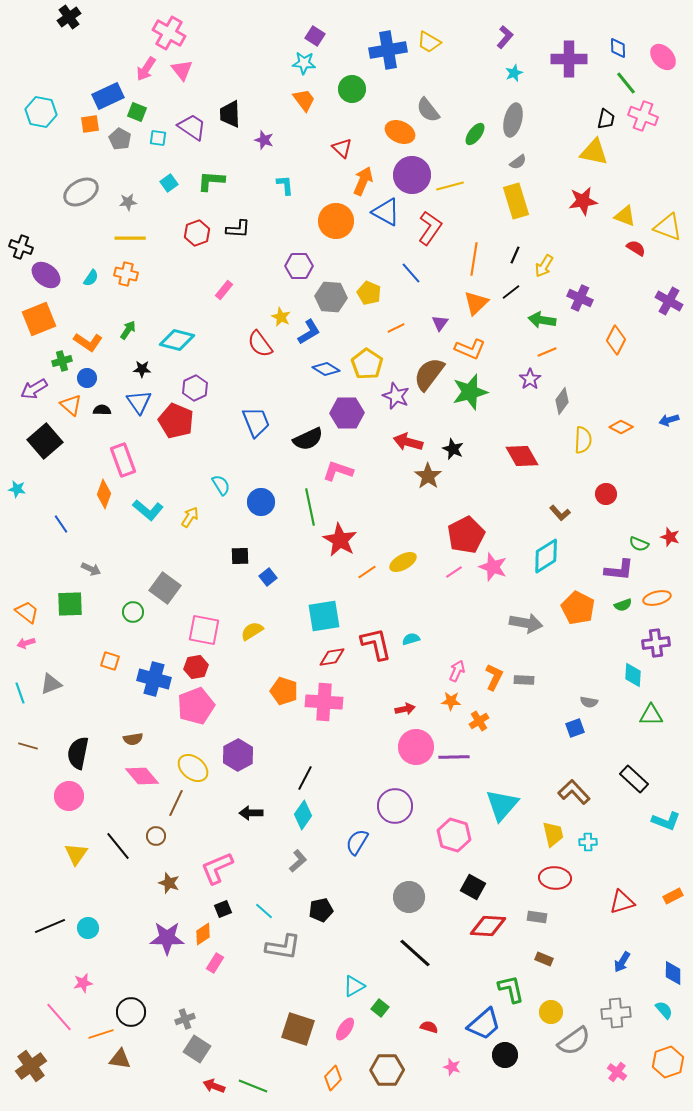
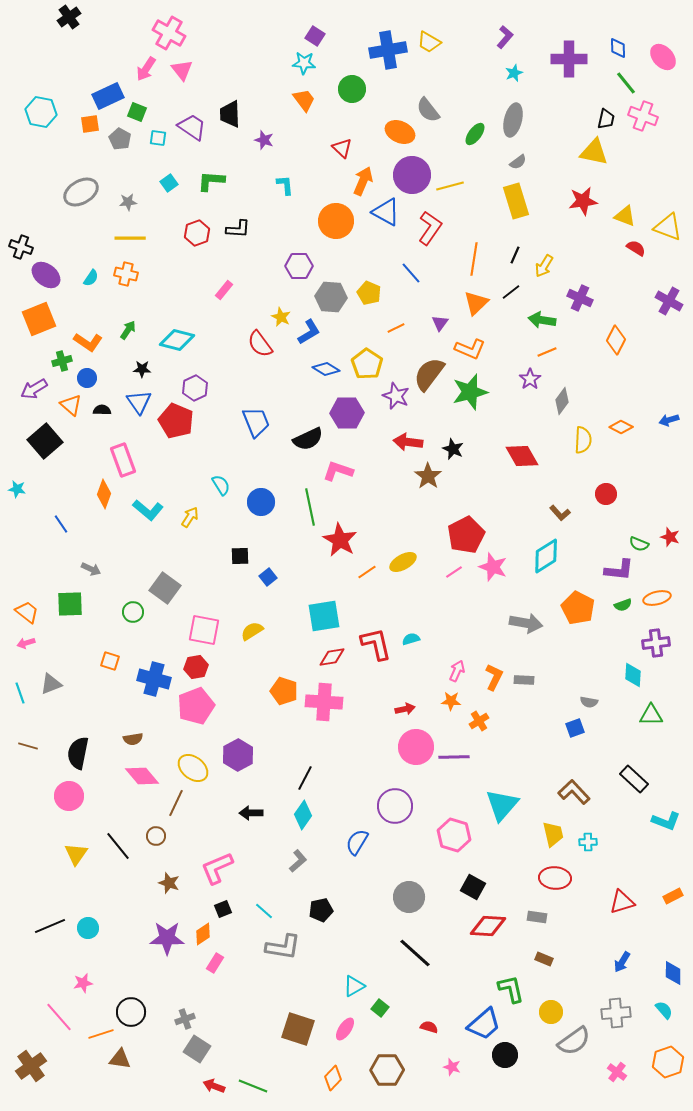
red arrow at (408, 442): rotated 8 degrees counterclockwise
